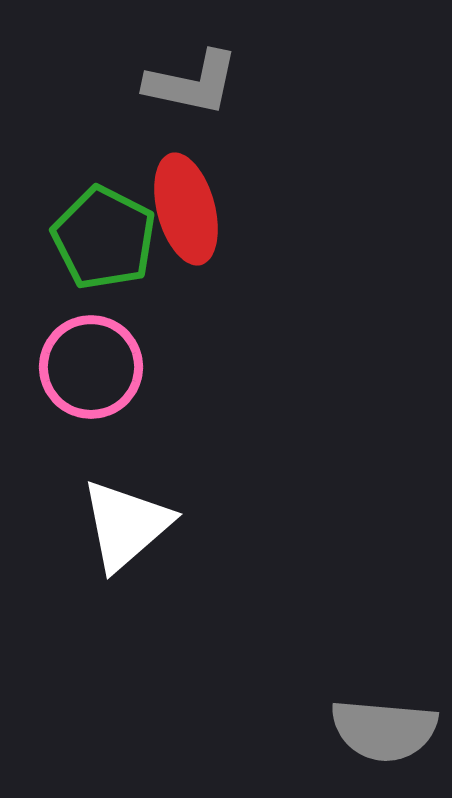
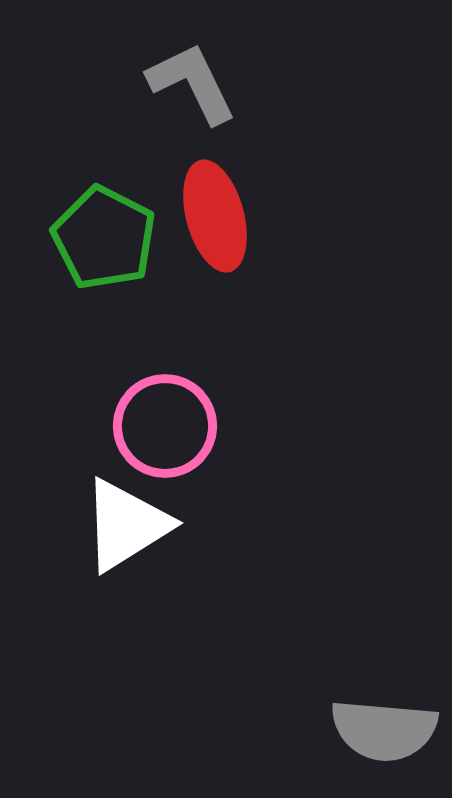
gray L-shape: rotated 128 degrees counterclockwise
red ellipse: moved 29 px right, 7 px down
pink circle: moved 74 px right, 59 px down
white triangle: rotated 9 degrees clockwise
